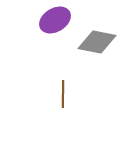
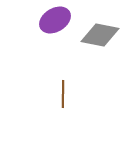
gray diamond: moved 3 px right, 7 px up
